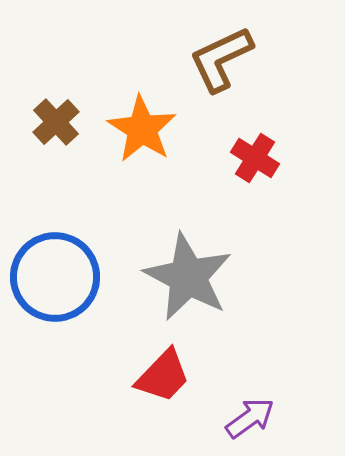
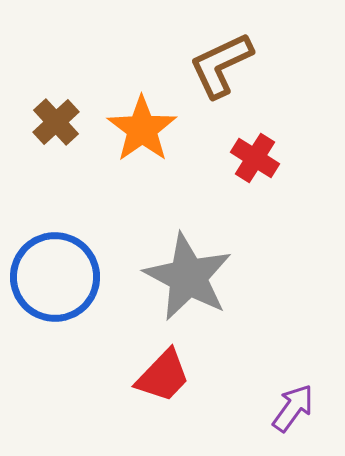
brown L-shape: moved 6 px down
orange star: rotated 4 degrees clockwise
purple arrow: moved 43 px right, 10 px up; rotated 18 degrees counterclockwise
